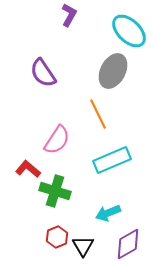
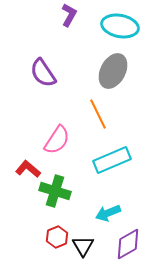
cyan ellipse: moved 9 px left, 5 px up; rotated 33 degrees counterclockwise
